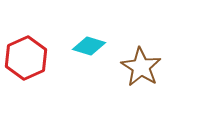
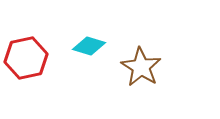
red hexagon: rotated 12 degrees clockwise
